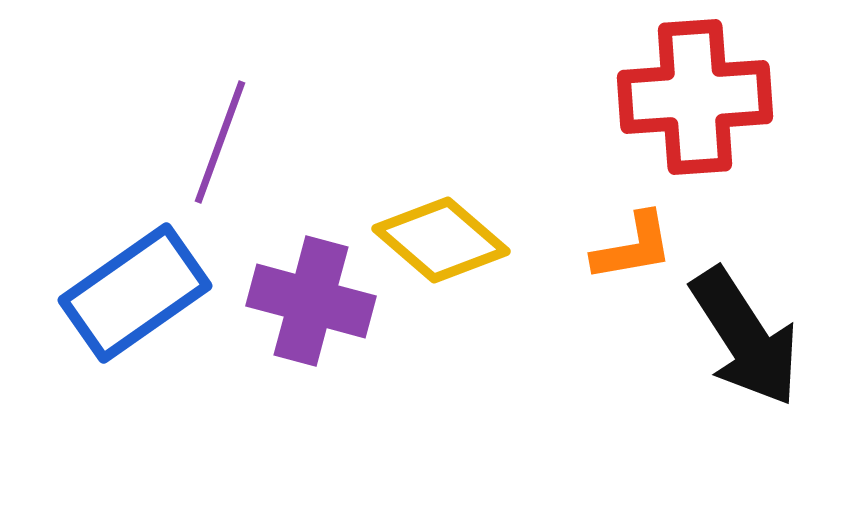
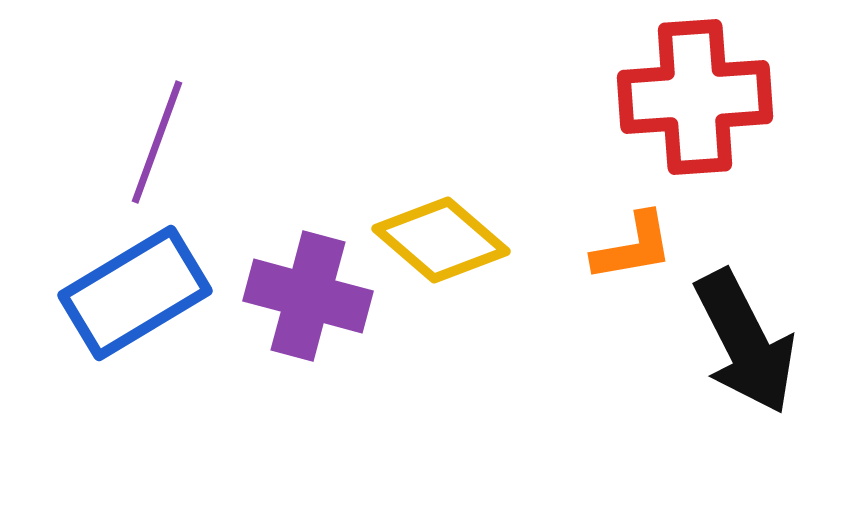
purple line: moved 63 px left
blue rectangle: rotated 4 degrees clockwise
purple cross: moved 3 px left, 5 px up
black arrow: moved 5 px down; rotated 6 degrees clockwise
